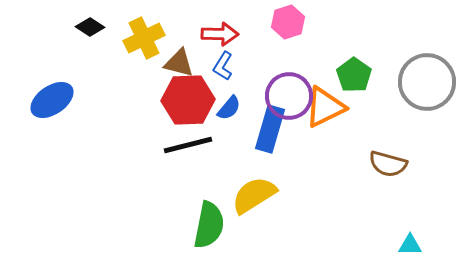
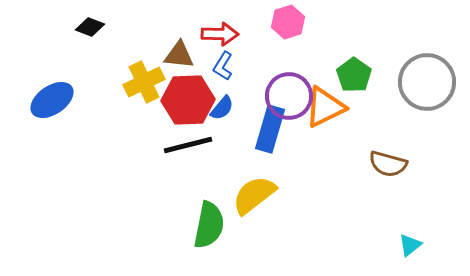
black diamond: rotated 12 degrees counterclockwise
yellow cross: moved 44 px down
brown triangle: moved 8 px up; rotated 8 degrees counterclockwise
blue semicircle: moved 7 px left
yellow semicircle: rotated 6 degrees counterclockwise
cyan triangle: rotated 40 degrees counterclockwise
